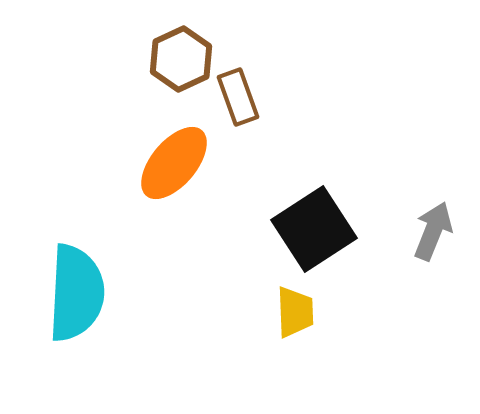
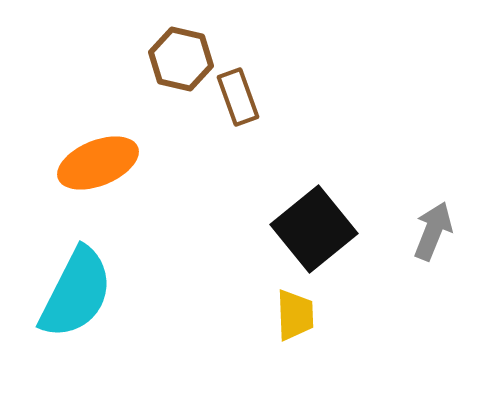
brown hexagon: rotated 22 degrees counterclockwise
orange ellipse: moved 76 px left; rotated 28 degrees clockwise
black square: rotated 6 degrees counterclockwise
cyan semicircle: rotated 24 degrees clockwise
yellow trapezoid: moved 3 px down
